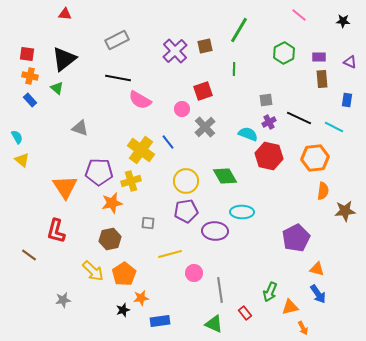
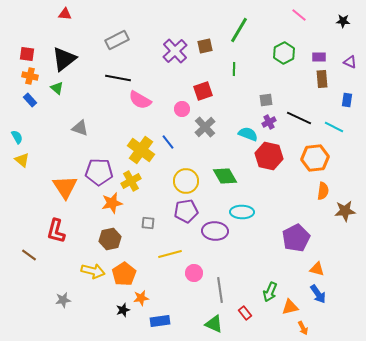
yellow cross at (131, 181): rotated 12 degrees counterclockwise
yellow arrow at (93, 271): rotated 30 degrees counterclockwise
